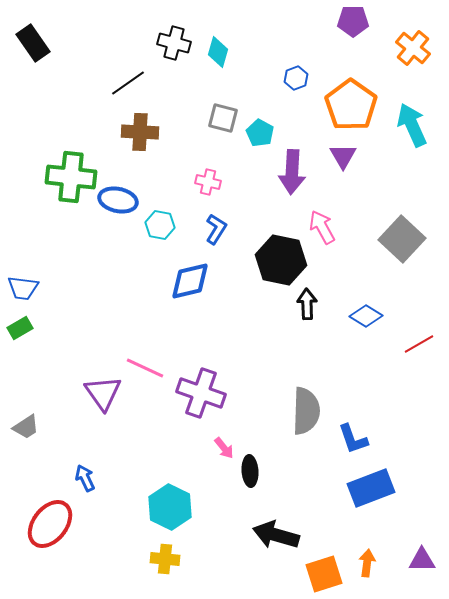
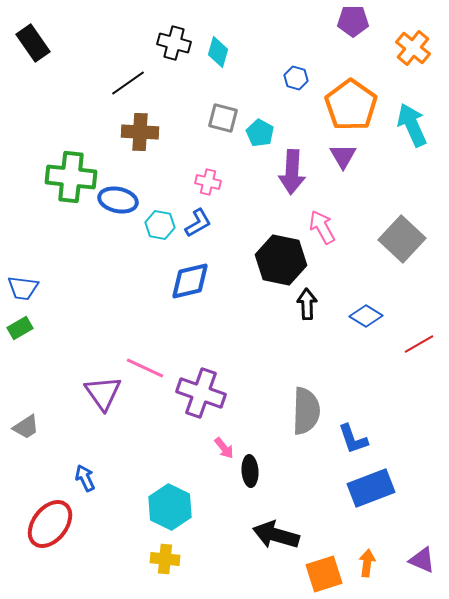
blue hexagon at (296, 78): rotated 25 degrees counterclockwise
blue L-shape at (216, 229): moved 18 px left, 6 px up; rotated 28 degrees clockwise
purple triangle at (422, 560): rotated 24 degrees clockwise
